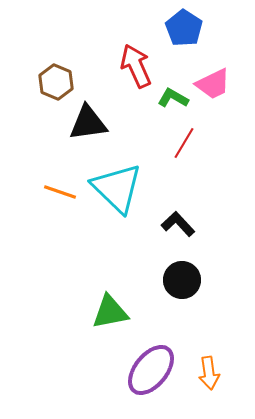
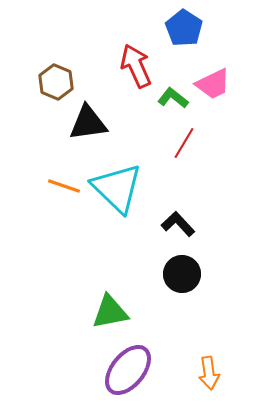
green L-shape: rotated 8 degrees clockwise
orange line: moved 4 px right, 6 px up
black circle: moved 6 px up
purple ellipse: moved 23 px left
